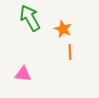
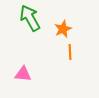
orange star: rotated 24 degrees clockwise
